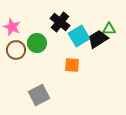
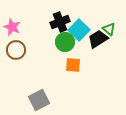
black cross: rotated 30 degrees clockwise
green triangle: rotated 40 degrees clockwise
cyan square: moved 6 px up; rotated 15 degrees counterclockwise
green circle: moved 28 px right, 1 px up
orange square: moved 1 px right
gray square: moved 5 px down
